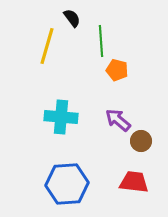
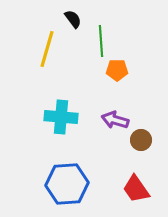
black semicircle: moved 1 px right, 1 px down
yellow line: moved 3 px down
orange pentagon: rotated 15 degrees counterclockwise
purple arrow: moved 3 px left; rotated 24 degrees counterclockwise
brown circle: moved 1 px up
red trapezoid: moved 2 px right, 7 px down; rotated 132 degrees counterclockwise
